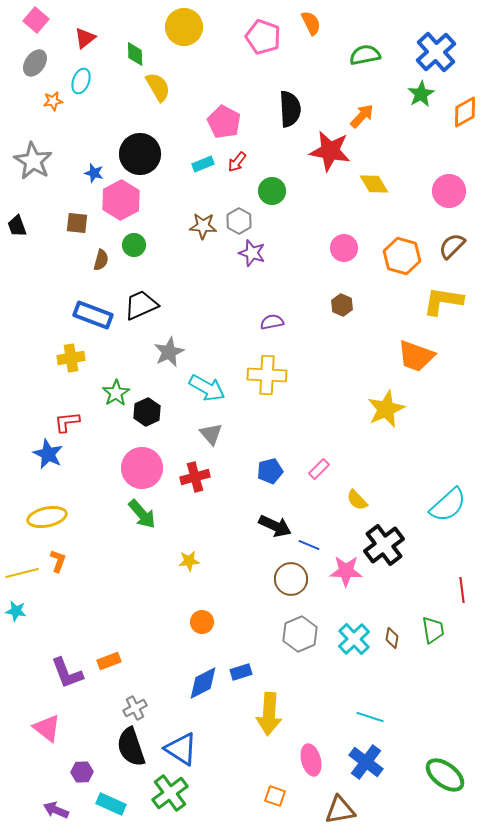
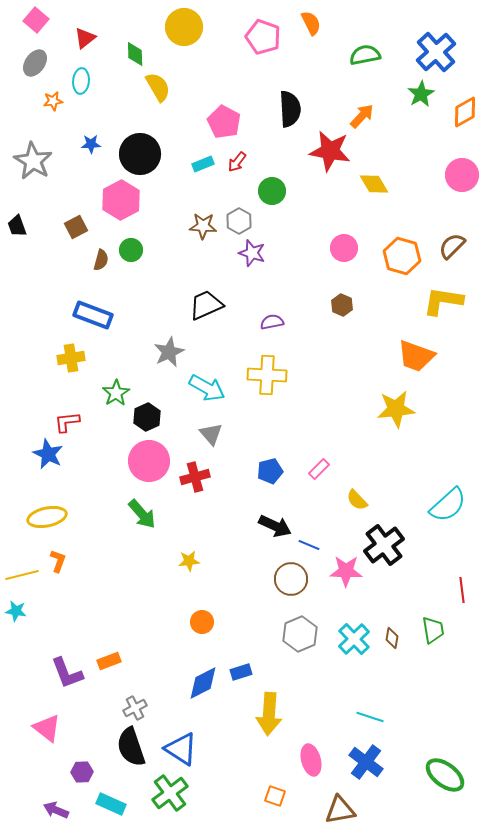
cyan ellipse at (81, 81): rotated 15 degrees counterclockwise
blue star at (94, 173): moved 3 px left, 29 px up; rotated 18 degrees counterclockwise
pink circle at (449, 191): moved 13 px right, 16 px up
brown square at (77, 223): moved 1 px left, 4 px down; rotated 35 degrees counterclockwise
green circle at (134, 245): moved 3 px left, 5 px down
black trapezoid at (141, 305): moved 65 px right
yellow star at (386, 409): moved 10 px right; rotated 18 degrees clockwise
black hexagon at (147, 412): moved 5 px down
pink circle at (142, 468): moved 7 px right, 7 px up
yellow line at (22, 573): moved 2 px down
